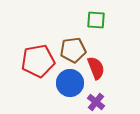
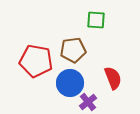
red pentagon: moved 2 px left; rotated 20 degrees clockwise
red semicircle: moved 17 px right, 10 px down
purple cross: moved 8 px left; rotated 12 degrees clockwise
